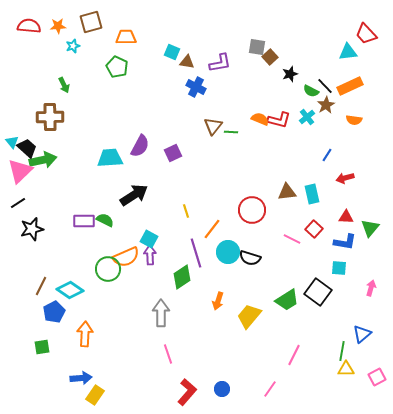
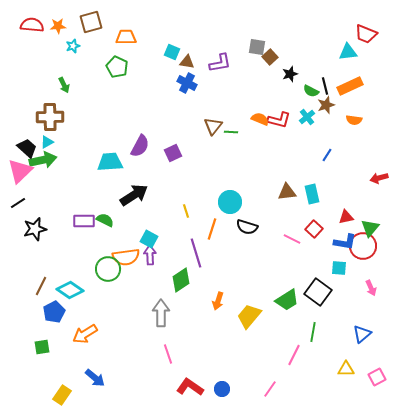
red semicircle at (29, 26): moved 3 px right, 1 px up
red trapezoid at (366, 34): rotated 25 degrees counterclockwise
black line at (325, 86): rotated 30 degrees clockwise
blue cross at (196, 87): moved 9 px left, 4 px up
brown star at (326, 105): rotated 12 degrees clockwise
cyan triangle at (12, 142): moved 35 px right; rotated 40 degrees clockwise
cyan trapezoid at (110, 158): moved 4 px down
red arrow at (345, 178): moved 34 px right
red circle at (252, 210): moved 111 px right, 36 px down
red triangle at (346, 217): rotated 14 degrees counterclockwise
black star at (32, 229): moved 3 px right
orange line at (212, 229): rotated 20 degrees counterclockwise
cyan circle at (228, 252): moved 2 px right, 50 px up
orange semicircle at (126, 257): rotated 16 degrees clockwise
black semicircle at (250, 258): moved 3 px left, 31 px up
green diamond at (182, 277): moved 1 px left, 3 px down
pink arrow at (371, 288): rotated 140 degrees clockwise
orange arrow at (85, 334): rotated 125 degrees counterclockwise
green line at (342, 351): moved 29 px left, 19 px up
blue arrow at (81, 378): moved 14 px right; rotated 45 degrees clockwise
red L-shape at (187, 392): moved 3 px right, 5 px up; rotated 96 degrees counterclockwise
yellow rectangle at (95, 395): moved 33 px left
